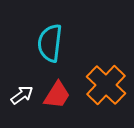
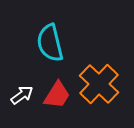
cyan semicircle: rotated 21 degrees counterclockwise
orange cross: moved 7 px left, 1 px up
